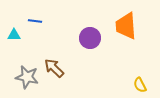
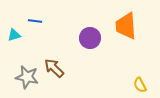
cyan triangle: rotated 16 degrees counterclockwise
